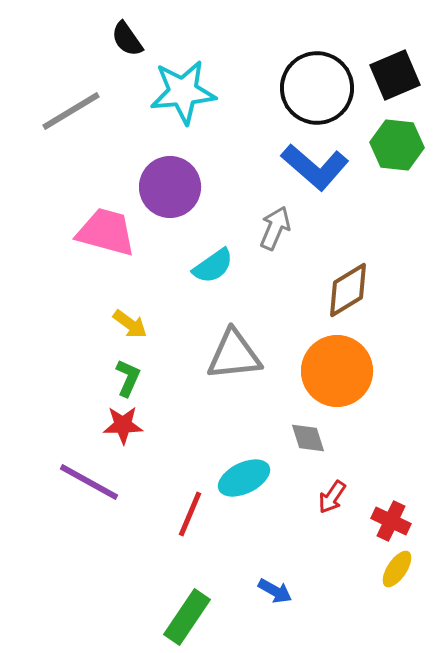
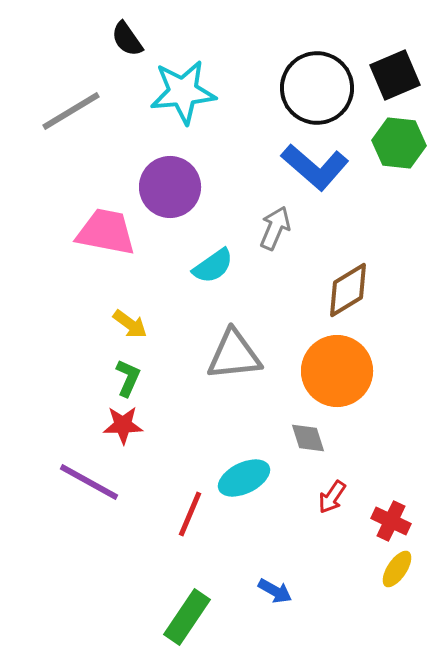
green hexagon: moved 2 px right, 2 px up
pink trapezoid: rotated 4 degrees counterclockwise
